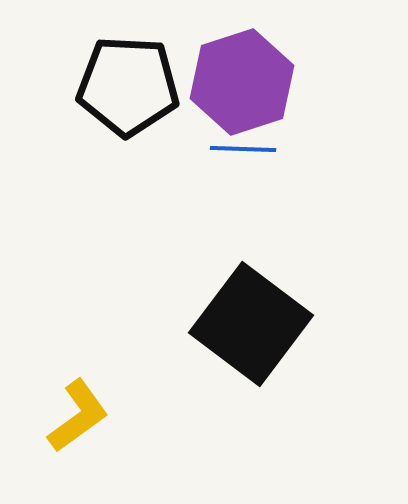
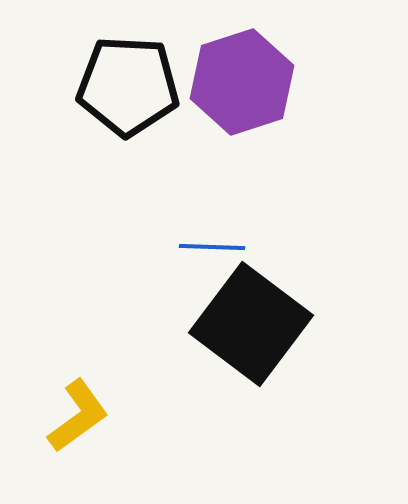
blue line: moved 31 px left, 98 px down
